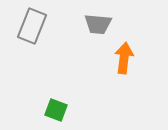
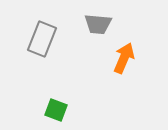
gray rectangle: moved 10 px right, 13 px down
orange arrow: rotated 16 degrees clockwise
